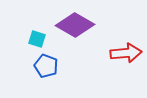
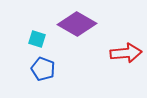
purple diamond: moved 2 px right, 1 px up
blue pentagon: moved 3 px left, 3 px down
